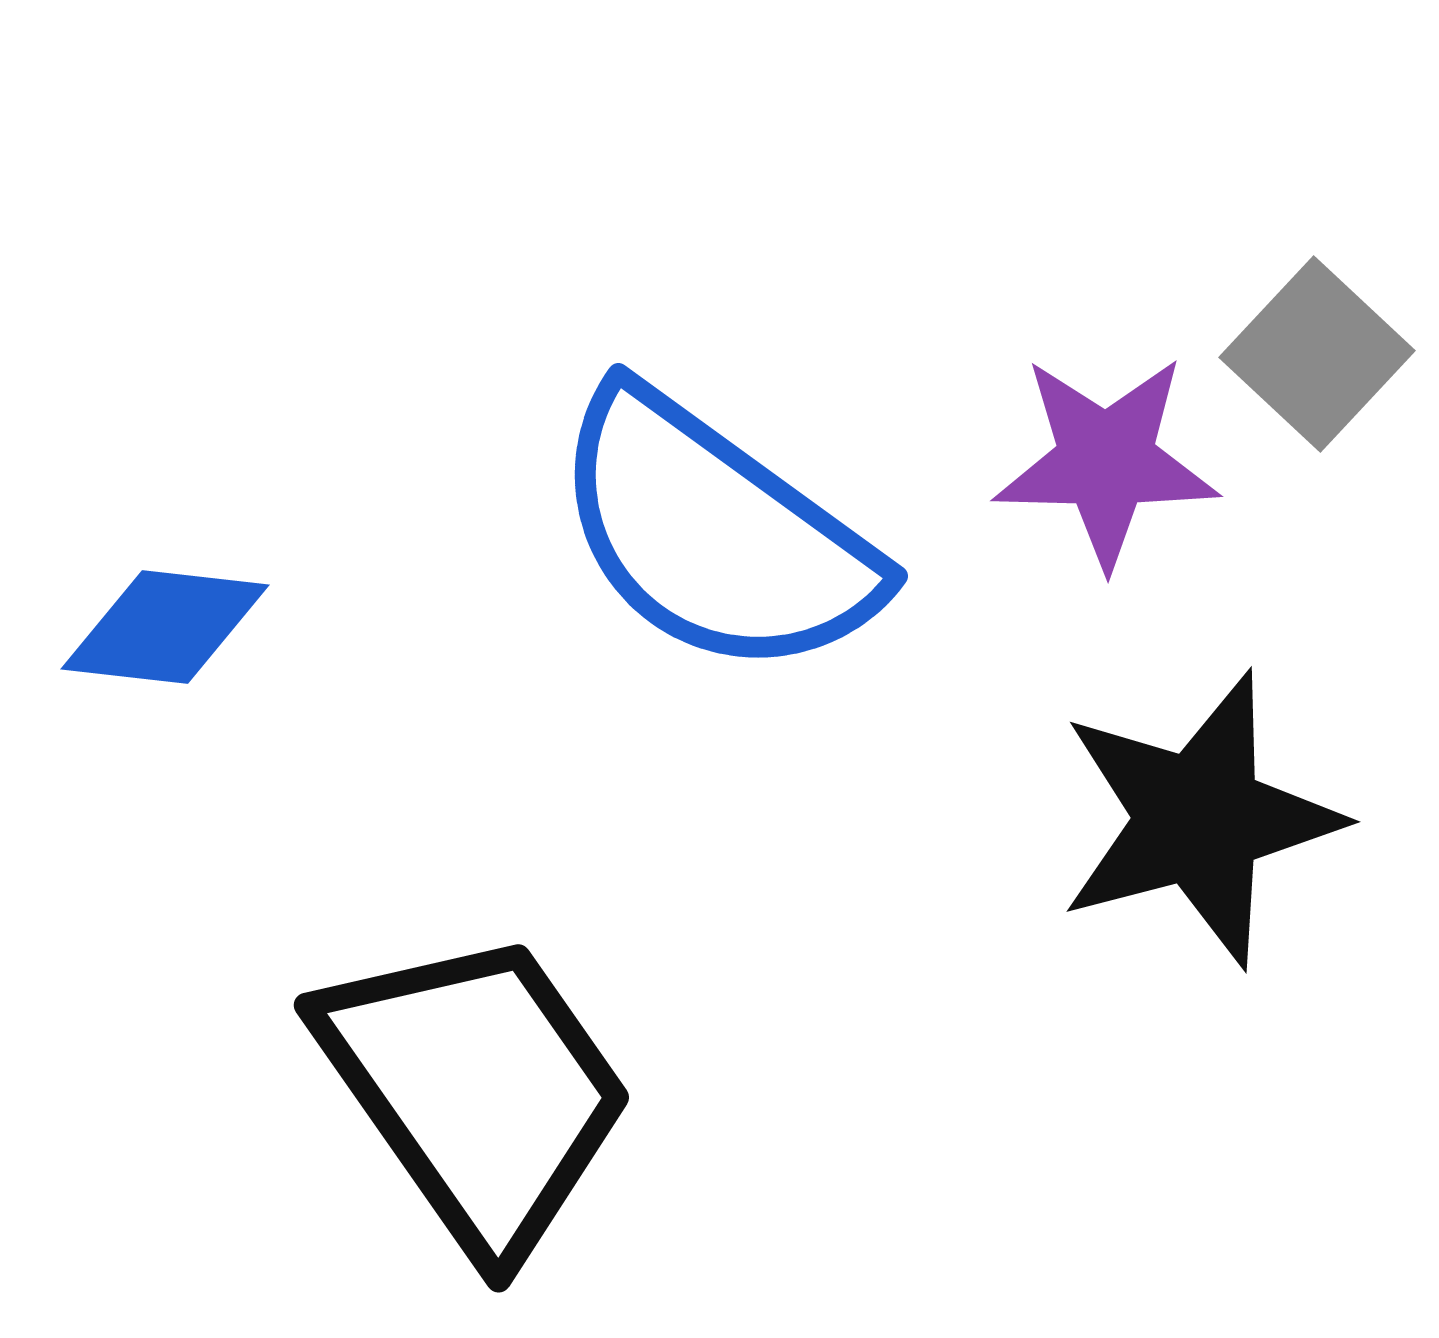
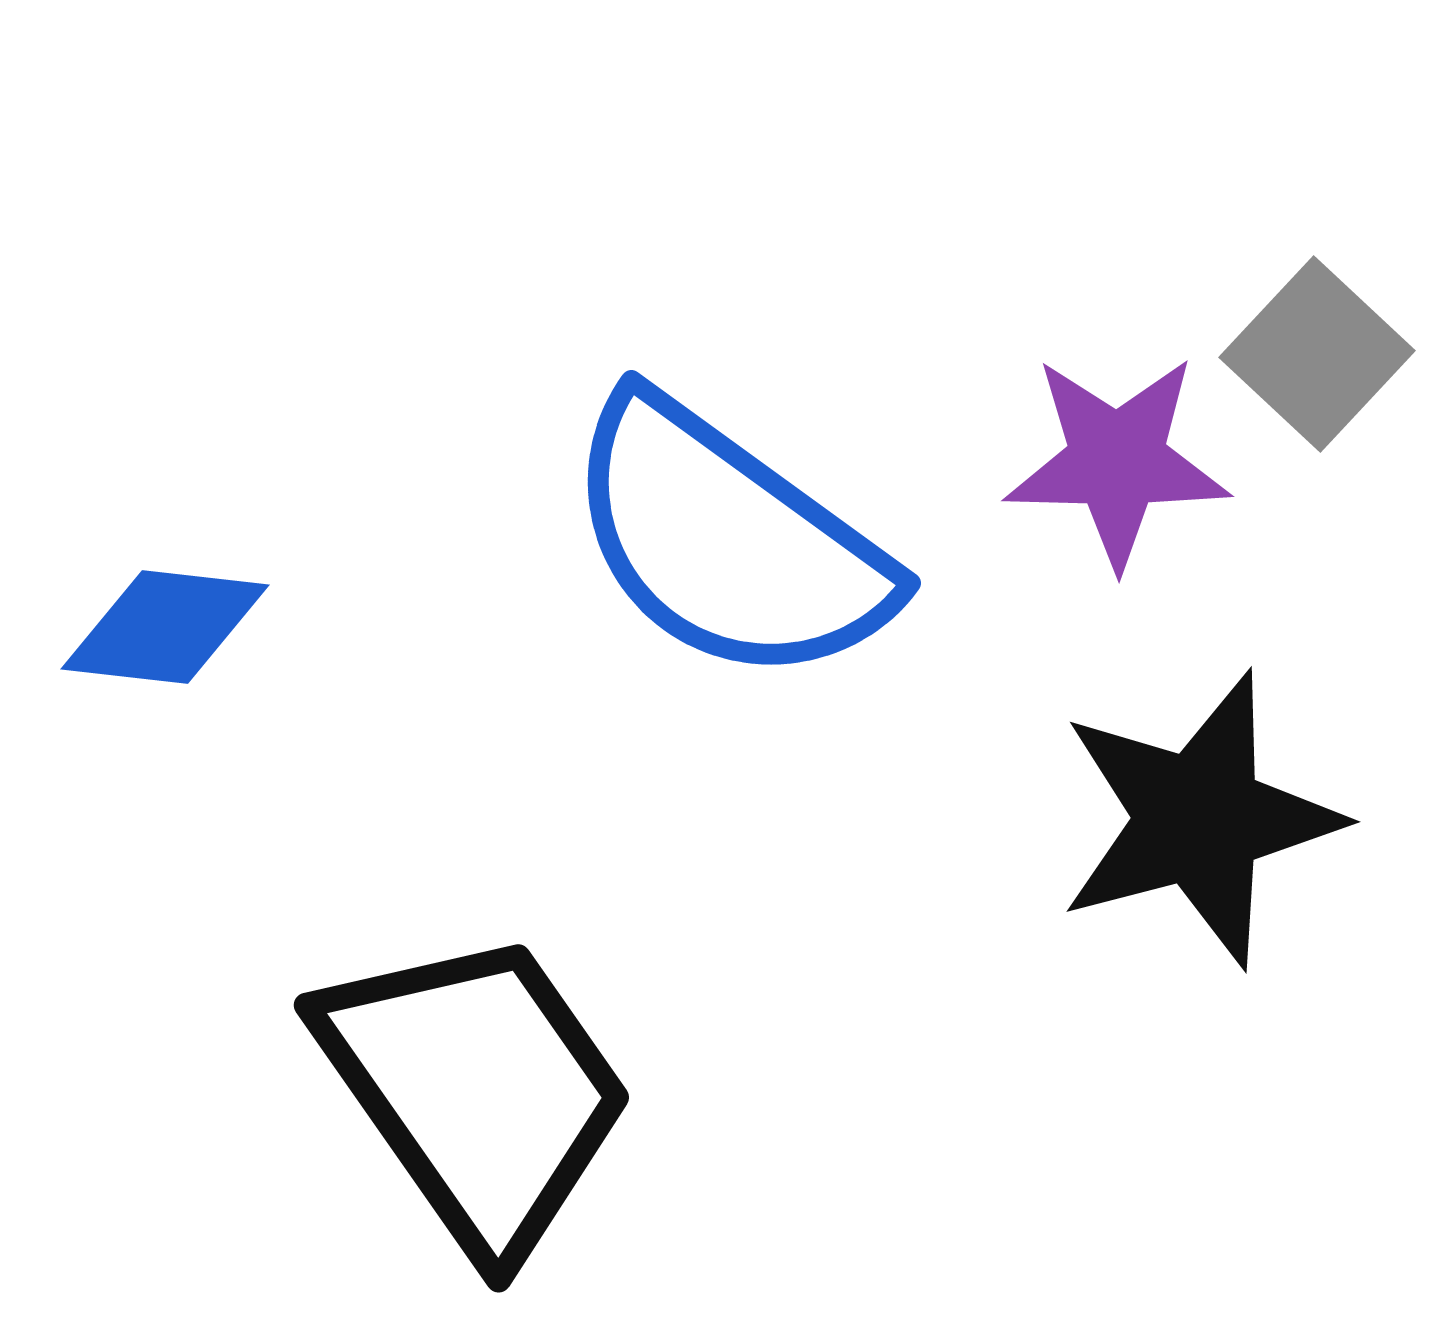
purple star: moved 11 px right
blue semicircle: moved 13 px right, 7 px down
